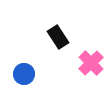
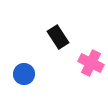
pink cross: rotated 20 degrees counterclockwise
